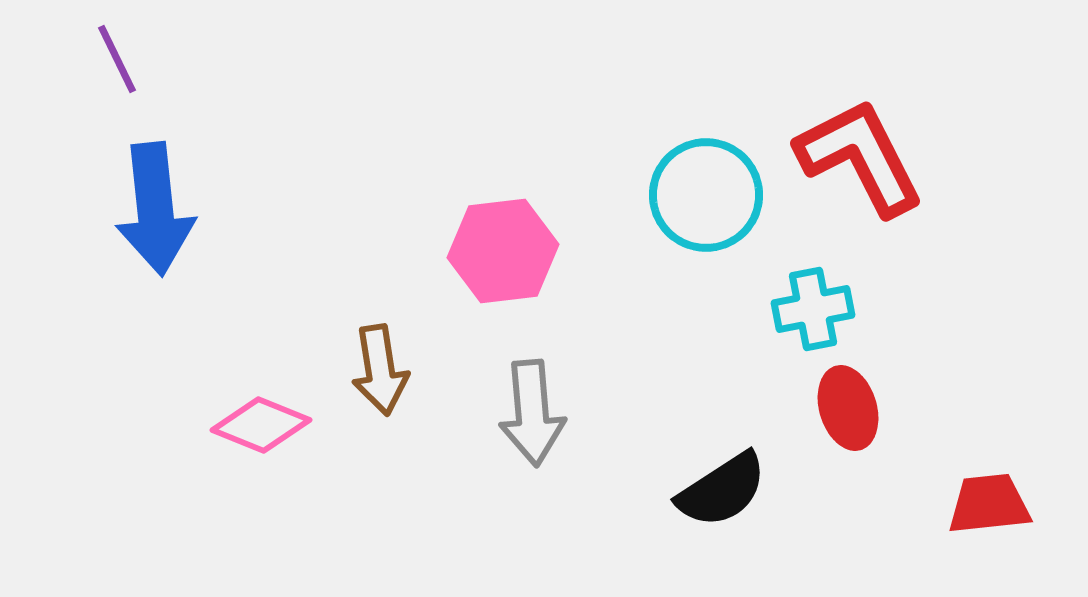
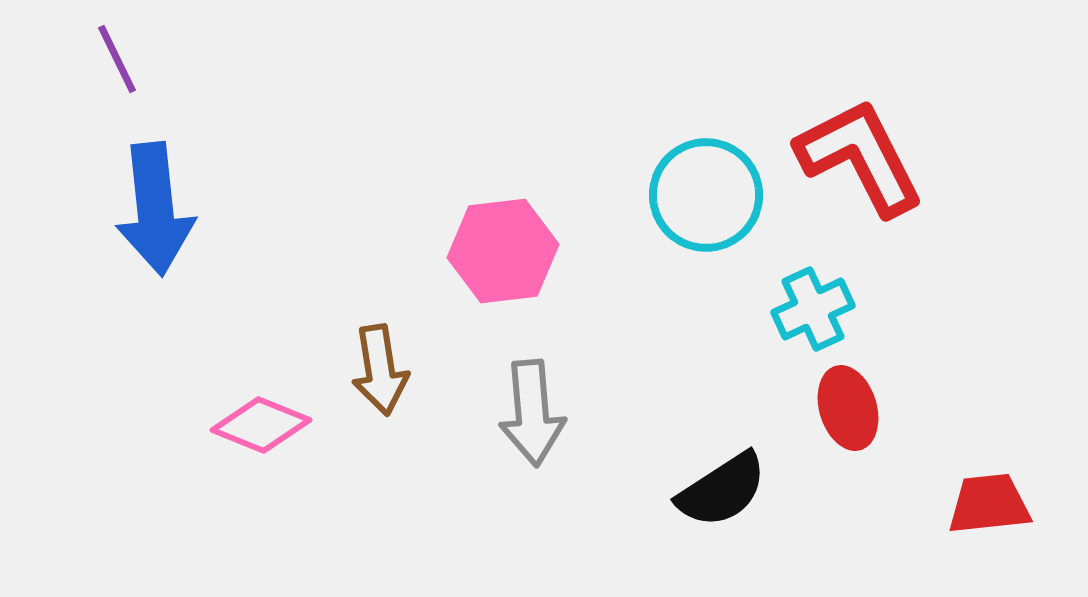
cyan cross: rotated 14 degrees counterclockwise
